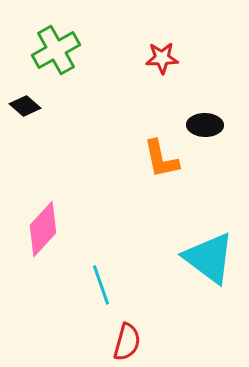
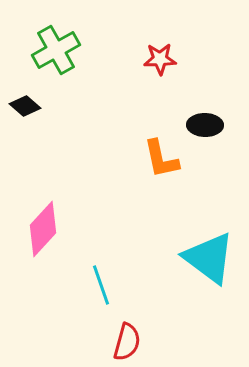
red star: moved 2 px left, 1 px down
